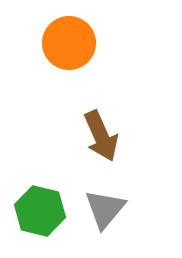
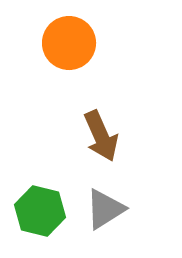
gray triangle: rotated 18 degrees clockwise
